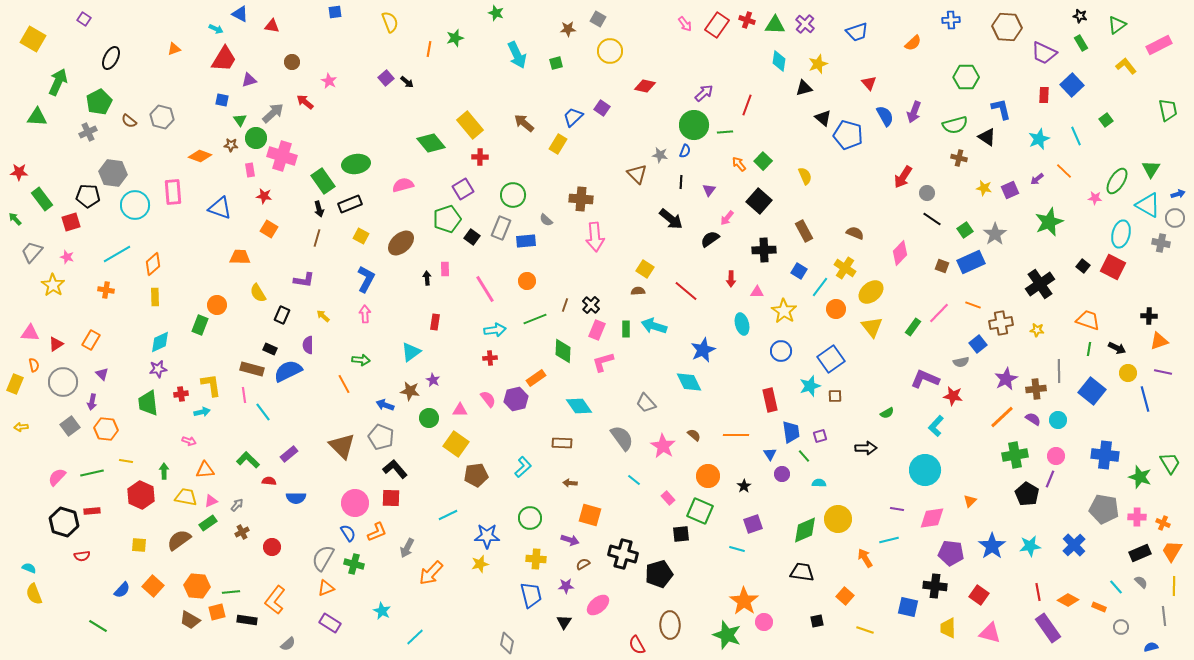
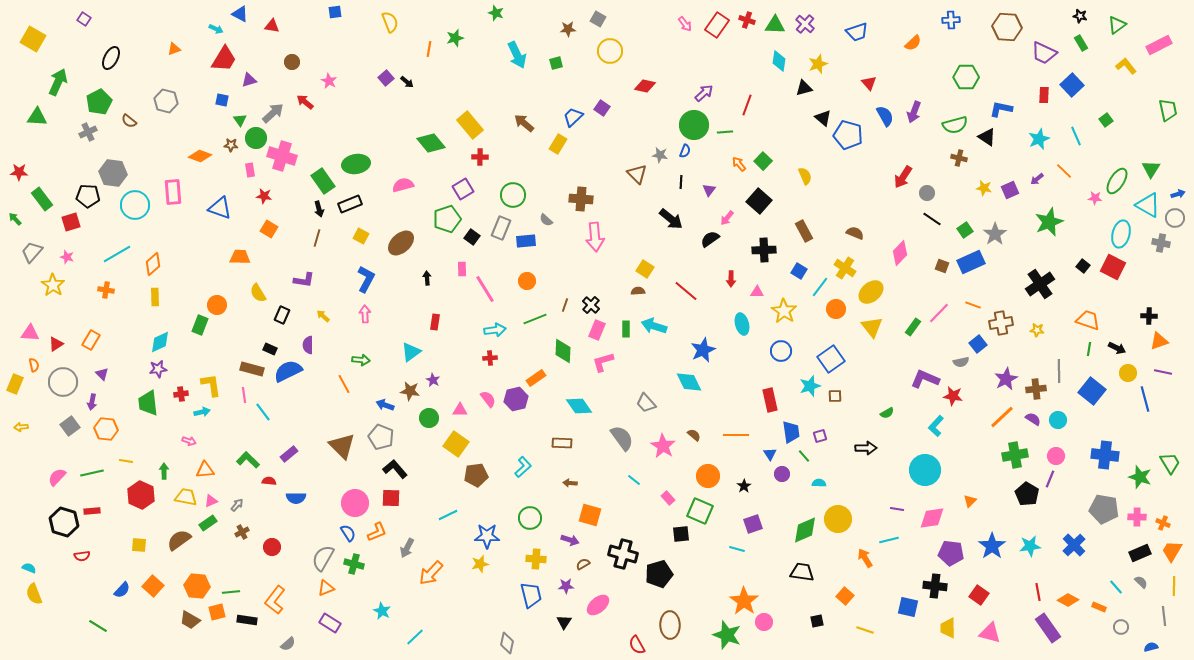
blue L-shape at (1001, 109): rotated 65 degrees counterclockwise
gray hexagon at (162, 117): moved 4 px right, 16 px up
pink rectangle at (445, 269): moved 17 px right
